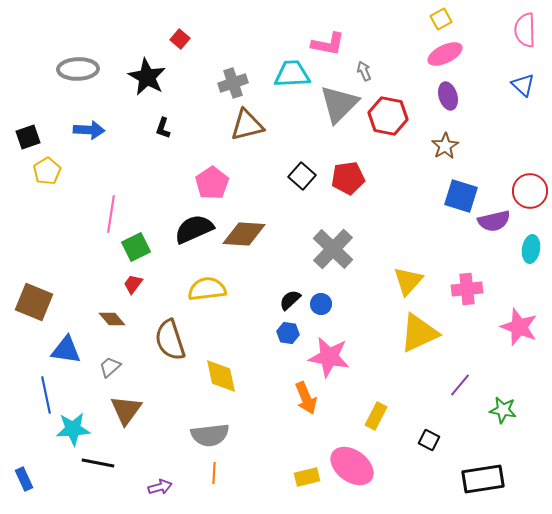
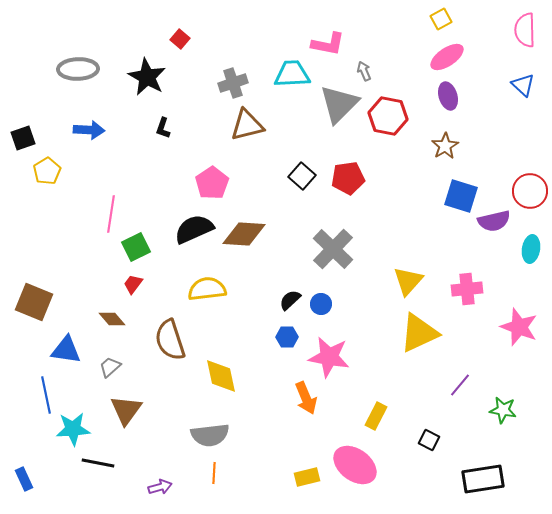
pink ellipse at (445, 54): moved 2 px right, 3 px down; rotated 8 degrees counterclockwise
black square at (28, 137): moved 5 px left, 1 px down
blue hexagon at (288, 333): moved 1 px left, 4 px down; rotated 10 degrees counterclockwise
pink ellipse at (352, 466): moved 3 px right, 1 px up
